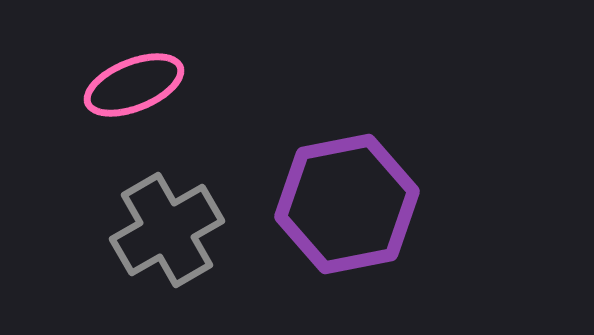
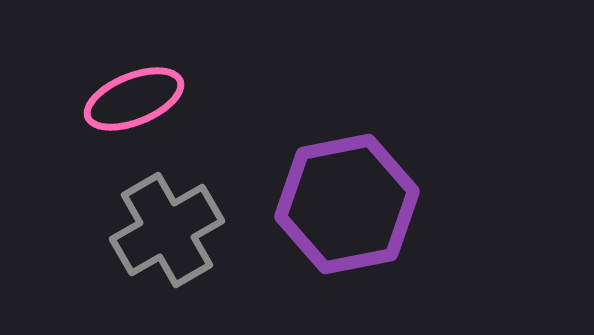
pink ellipse: moved 14 px down
